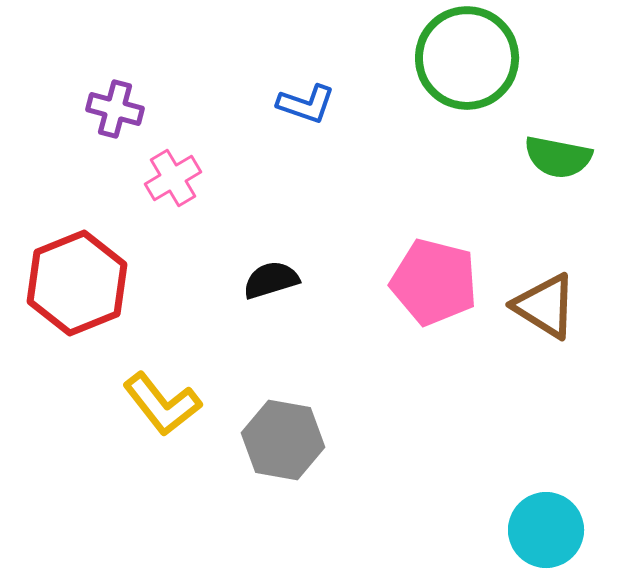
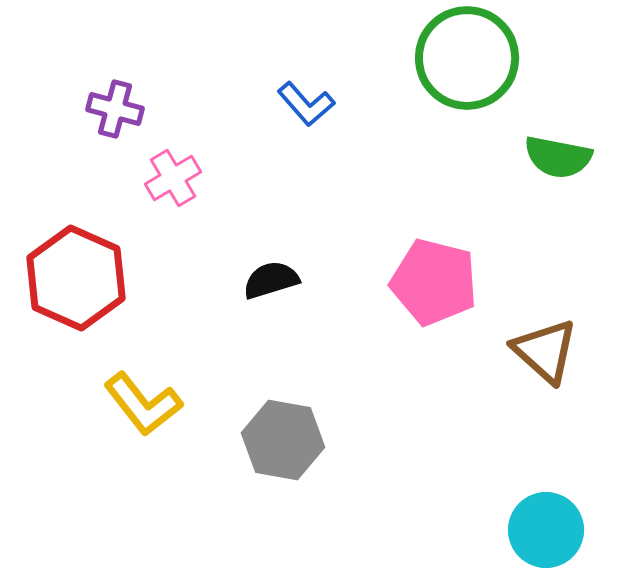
blue L-shape: rotated 30 degrees clockwise
red hexagon: moved 1 px left, 5 px up; rotated 14 degrees counterclockwise
brown triangle: moved 45 px down; rotated 10 degrees clockwise
yellow L-shape: moved 19 px left
